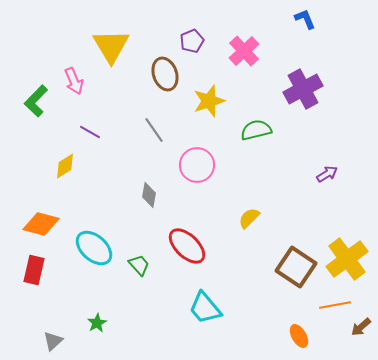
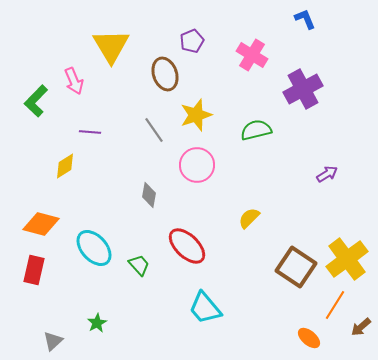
pink cross: moved 8 px right, 4 px down; rotated 16 degrees counterclockwise
yellow star: moved 13 px left, 14 px down
purple line: rotated 25 degrees counterclockwise
cyan ellipse: rotated 6 degrees clockwise
orange line: rotated 48 degrees counterclockwise
orange ellipse: moved 10 px right, 2 px down; rotated 20 degrees counterclockwise
